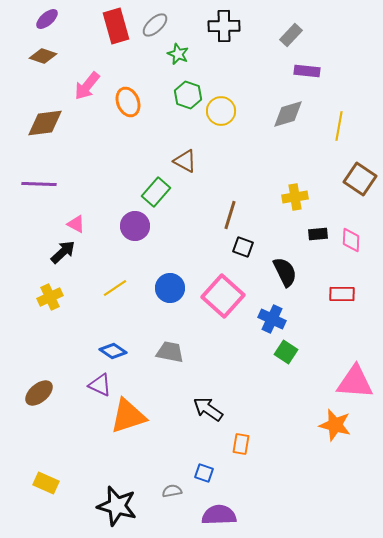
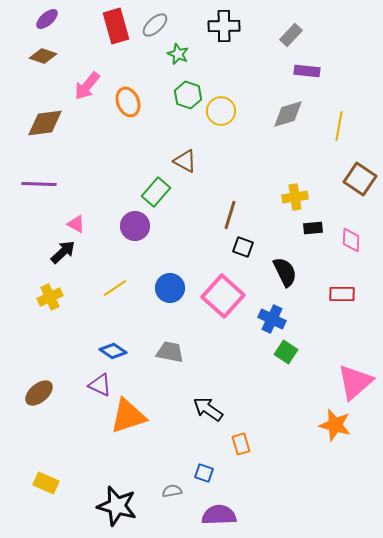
black rectangle at (318, 234): moved 5 px left, 6 px up
pink triangle at (355, 382): rotated 45 degrees counterclockwise
orange rectangle at (241, 444): rotated 25 degrees counterclockwise
